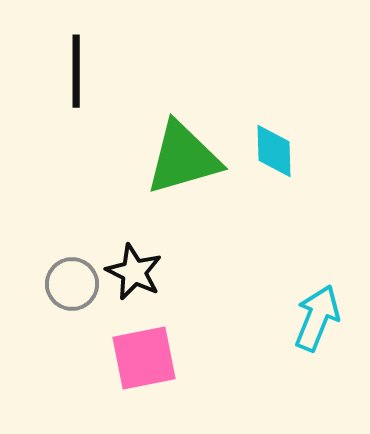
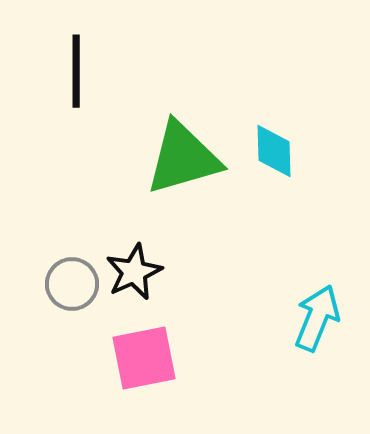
black star: rotated 22 degrees clockwise
